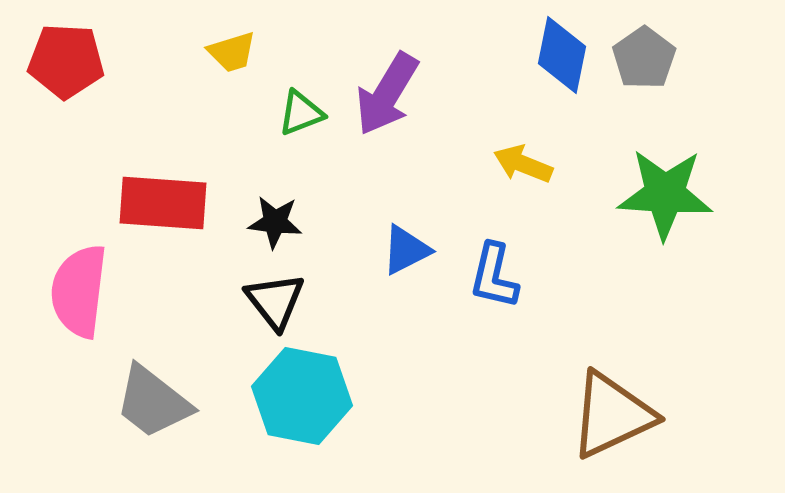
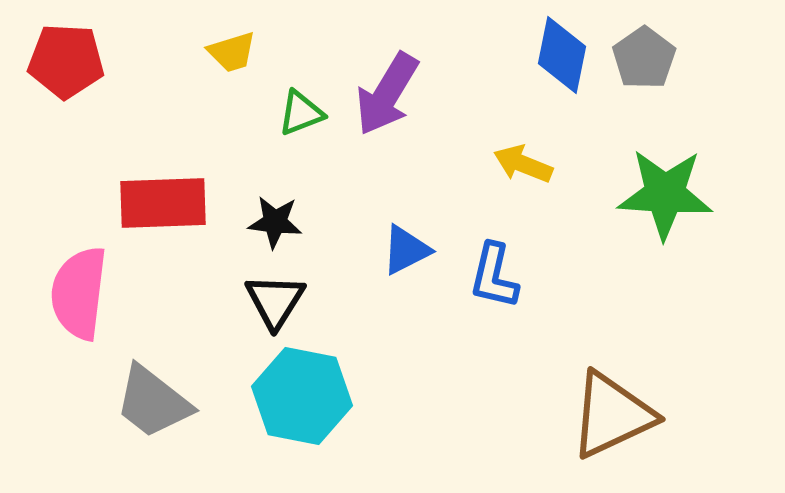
red rectangle: rotated 6 degrees counterclockwise
pink semicircle: moved 2 px down
black triangle: rotated 10 degrees clockwise
